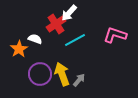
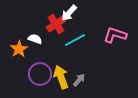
yellow arrow: moved 1 px left, 3 px down
